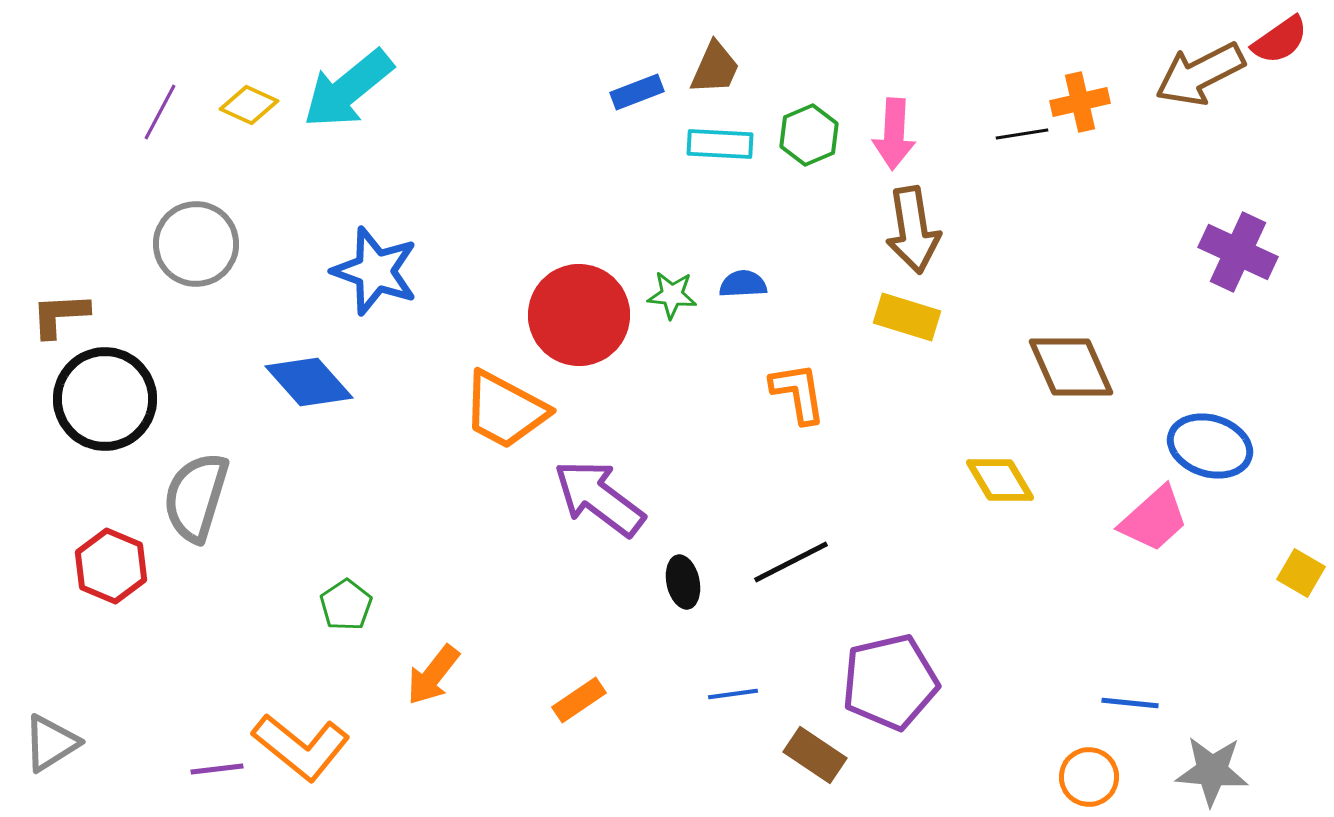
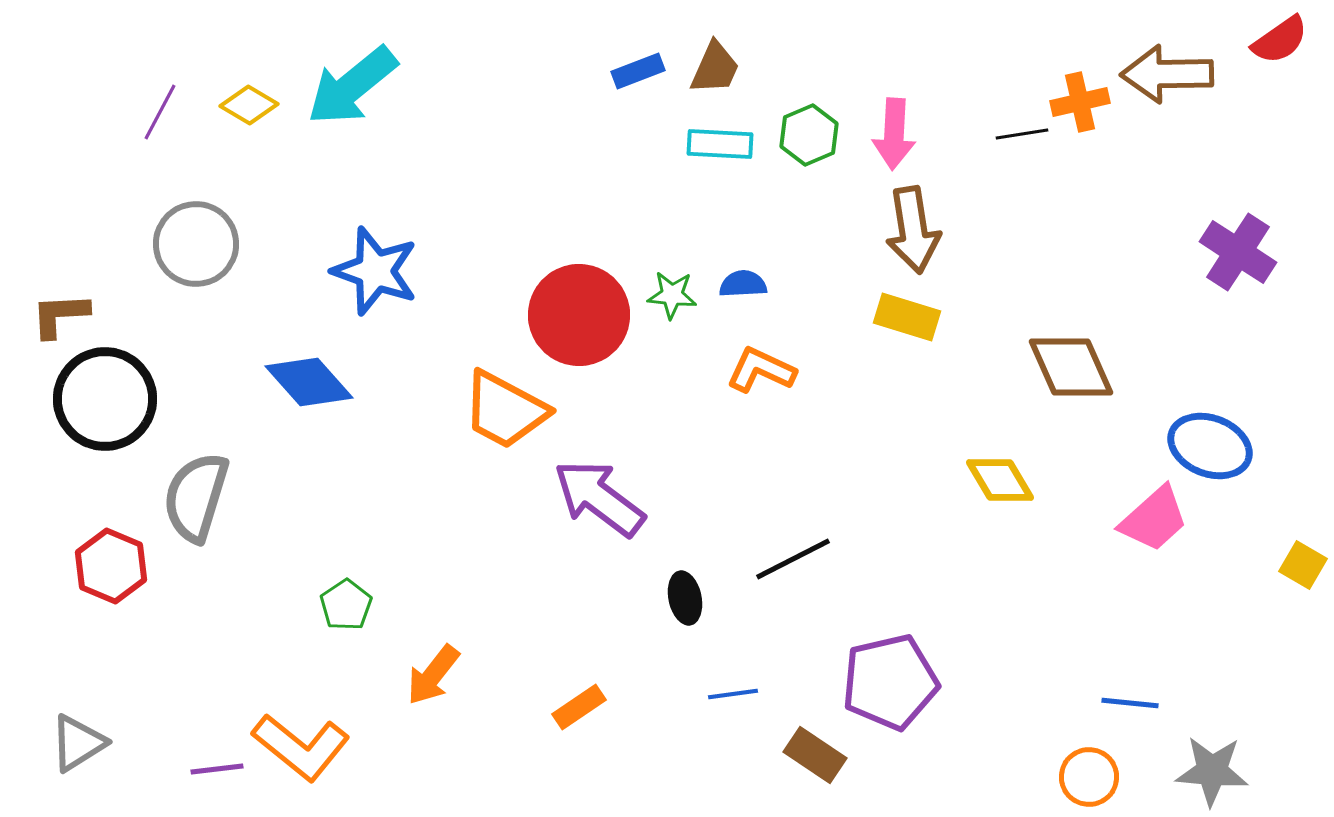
brown arrow at (1200, 74): moved 33 px left; rotated 26 degrees clockwise
cyan arrow at (348, 89): moved 4 px right, 3 px up
blue rectangle at (637, 92): moved 1 px right, 21 px up
yellow diamond at (249, 105): rotated 6 degrees clockwise
purple cross at (1238, 252): rotated 8 degrees clockwise
orange L-shape at (798, 393): moved 37 px left, 23 px up; rotated 56 degrees counterclockwise
blue ellipse at (1210, 446): rotated 4 degrees clockwise
black line at (791, 562): moved 2 px right, 3 px up
yellow square at (1301, 573): moved 2 px right, 8 px up
black ellipse at (683, 582): moved 2 px right, 16 px down
orange rectangle at (579, 700): moved 7 px down
gray triangle at (51, 743): moved 27 px right
